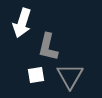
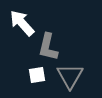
white arrow: rotated 120 degrees clockwise
white square: moved 1 px right
